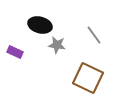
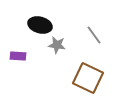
purple rectangle: moved 3 px right, 4 px down; rotated 21 degrees counterclockwise
